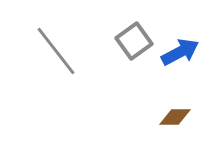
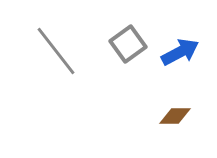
gray square: moved 6 px left, 3 px down
brown diamond: moved 1 px up
